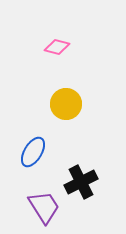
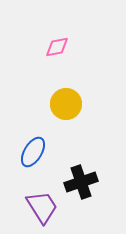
pink diamond: rotated 25 degrees counterclockwise
black cross: rotated 8 degrees clockwise
purple trapezoid: moved 2 px left
